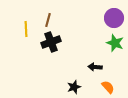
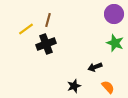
purple circle: moved 4 px up
yellow line: rotated 56 degrees clockwise
black cross: moved 5 px left, 2 px down
black arrow: rotated 24 degrees counterclockwise
black star: moved 1 px up
